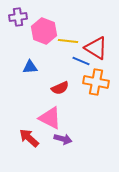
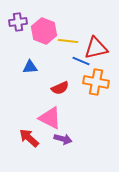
purple cross: moved 5 px down
red triangle: rotated 45 degrees counterclockwise
